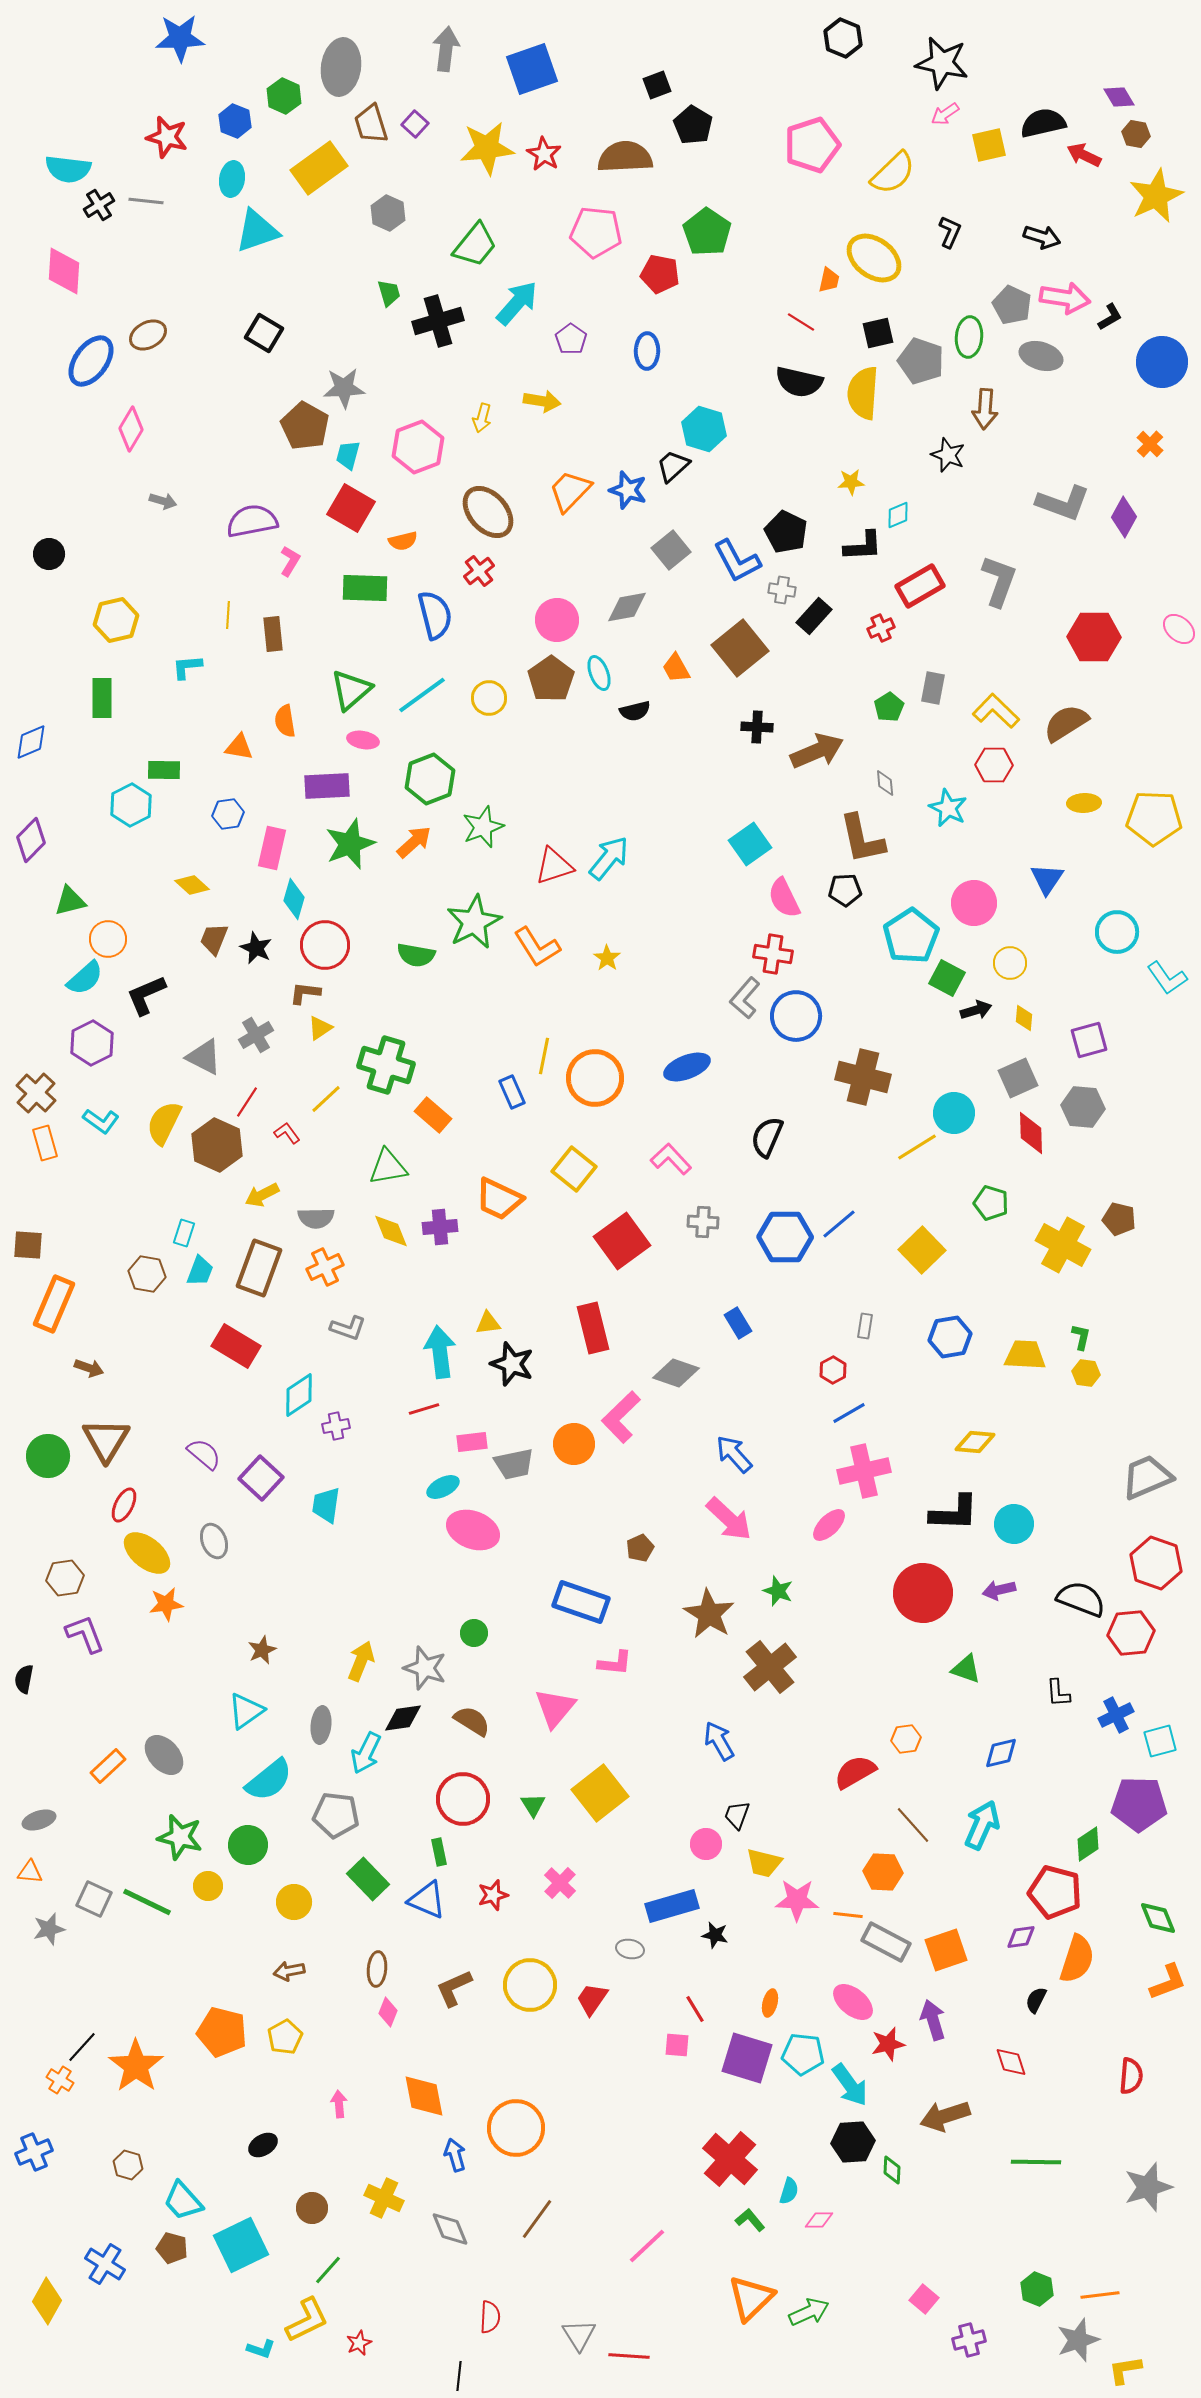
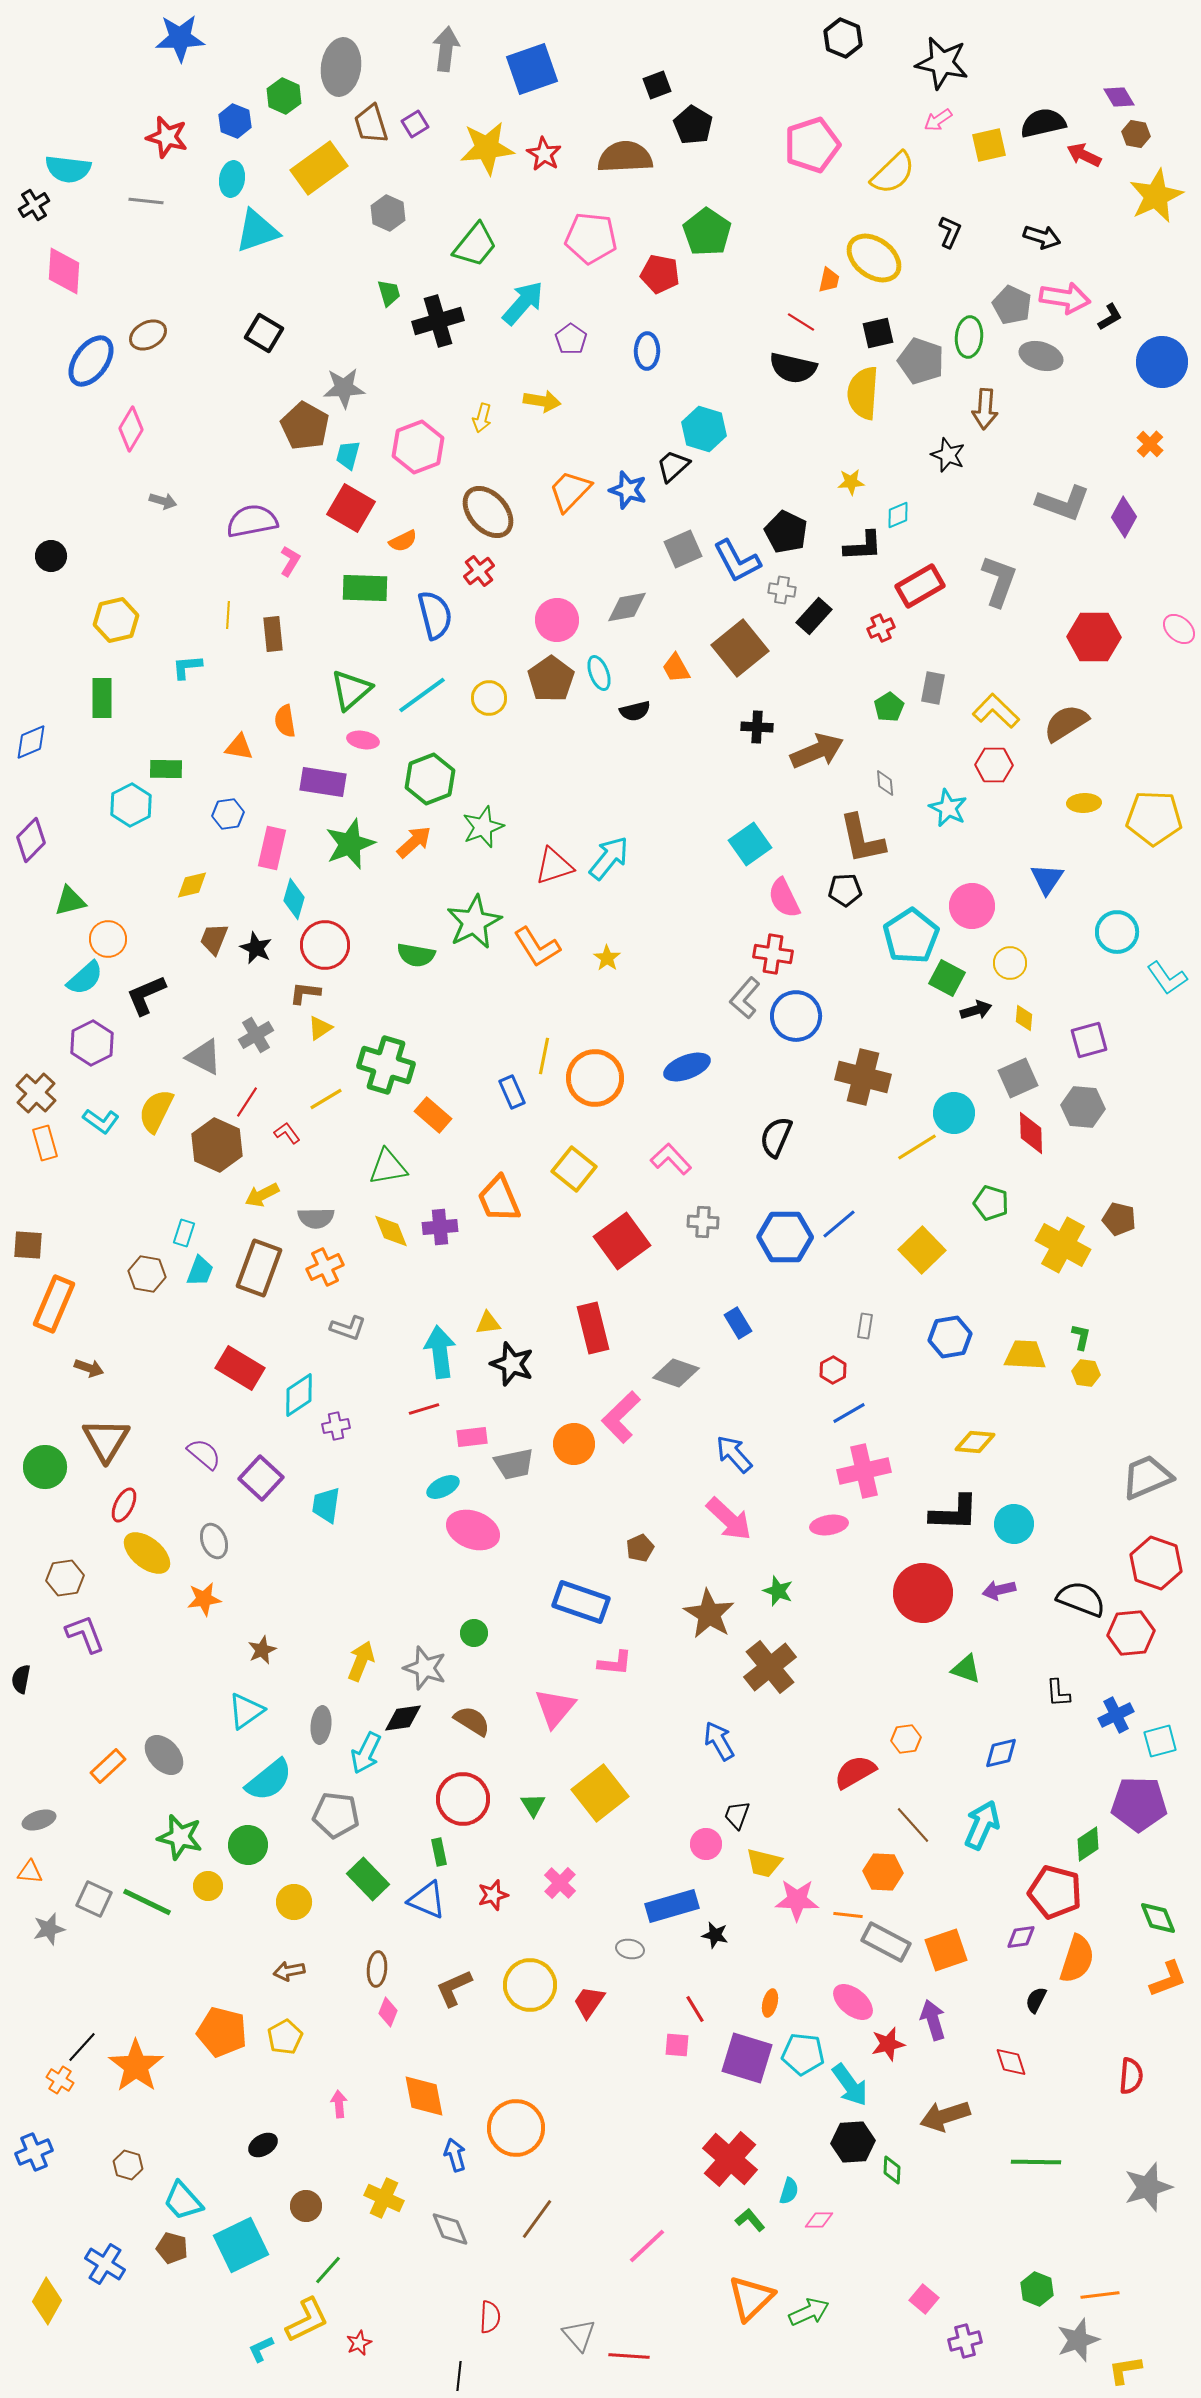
pink arrow at (945, 114): moved 7 px left, 6 px down
purple square at (415, 124): rotated 16 degrees clockwise
black cross at (99, 205): moved 65 px left
pink pentagon at (596, 232): moved 5 px left, 6 px down
cyan arrow at (517, 303): moved 6 px right
black semicircle at (799, 382): moved 6 px left, 14 px up
orange semicircle at (403, 541): rotated 12 degrees counterclockwise
gray square at (671, 550): moved 12 px right, 1 px up; rotated 15 degrees clockwise
black circle at (49, 554): moved 2 px right, 2 px down
green rectangle at (164, 770): moved 2 px right, 1 px up
purple rectangle at (327, 786): moved 4 px left, 4 px up; rotated 12 degrees clockwise
yellow diamond at (192, 885): rotated 56 degrees counterclockwise
pink circle at (974, 903): moved 2 px left, 3 px down
yellow line at (326, 1099): rotated 12 degrees clockwise
yellow semicircle at (164, 1123): moved 8 px left, 12 px up
black semicircle at (767, 1137): moved 9 px right
orange trapezoid at (499, 1199): rotated 42 degrees clockwise
red rectangle at (236, 1346): moved 4 px right, 22 px down
pink rectangle at (472, 1442): moved 5 px up
green circle at (48, 1456): moved 3 px left, 11 px down
pink ellipse at (829, 1525): rotated 36 degrees clockwise
orange star at (166, 1604): moved 38 px right, 5 px up
black semicircle at (24, 1679): moved 3 px left
orange L-shape at (1168, 1982): moved 3 px up
red trapezoid at (592, 1999): moved 3 px left, 3 px down
brown circle at (312, 2208): moved 6 px left, 2 px up
gray triangle at (579, 2335): rotated 9 degrees counterclockwise
purple cross at (969, 2340): moved 4 px left, 1 px down
cyan L-shape at (261, 2349): rotated 136 degrees clockwise
